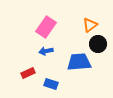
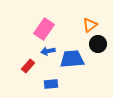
pink rectangle: moved 2 px left, 2 px down
blue arrow: moved 2 px right
blue trapezoid: moved 7 px left, 3 px up
red rectangle: moved 7 px up; rotated 24 degrees counterclockwise
blue rectangle: rotated 24 degrees counterclockwise
